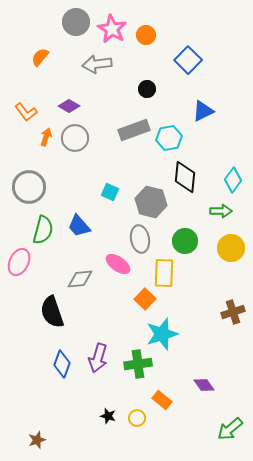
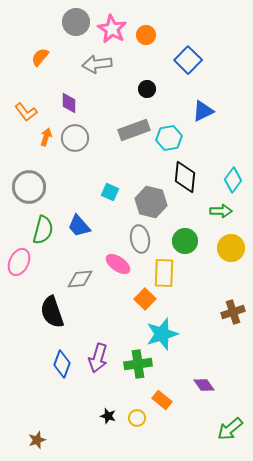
purple diamond at (69, 106): moved 3 px up; rotated 60 degrees clockwise
